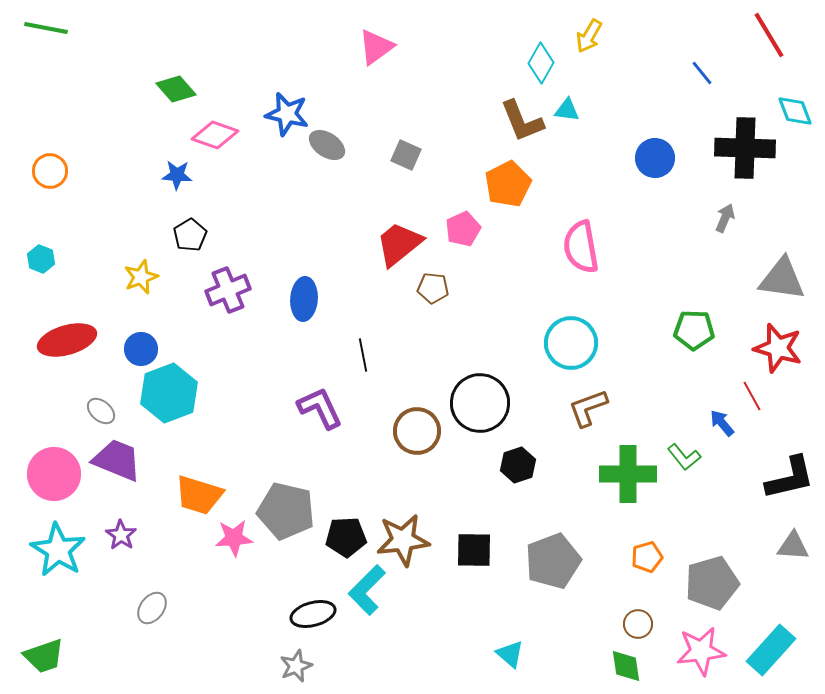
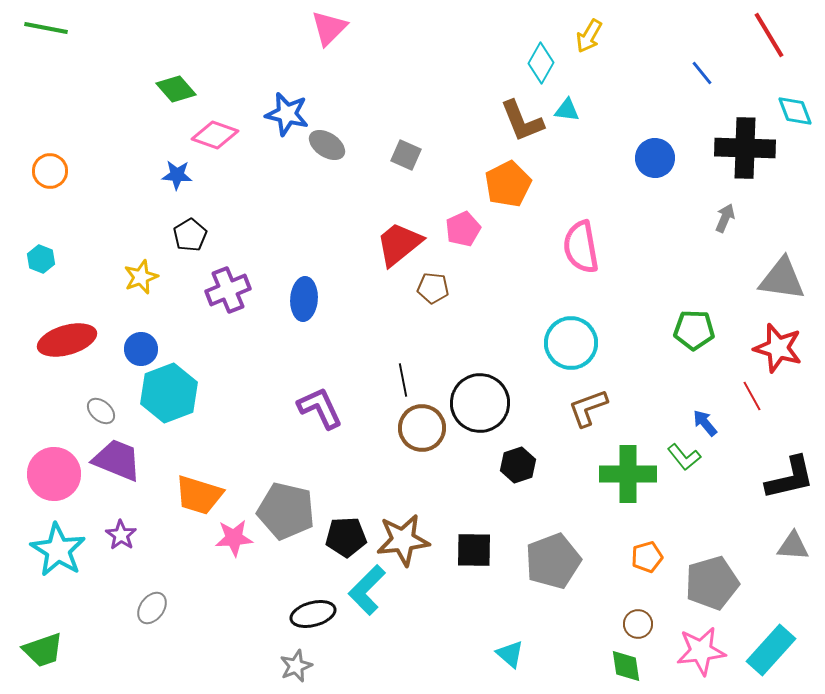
pink triangle at (376, 47): moved 47 px left, 19 px up; rotated 9 degrees counterclockwise
black line at (363, 355): moved 40 px right, 25 px down
blue arrow at (722, 423): moved 17 px left
brown circle at (417, 431): moved 5 px right, 3 px up
green trapezoid at (44, 656): moved 1 px left, 6 px up
